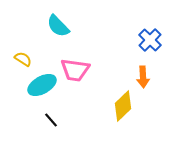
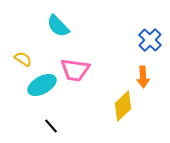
black line: moved 6 px down
